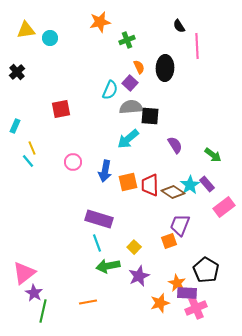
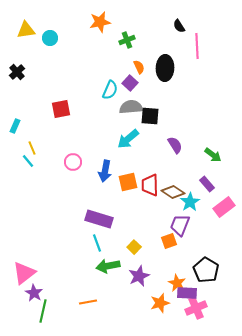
cyan star at (190, 185): moved 17 px down
